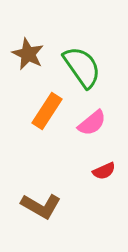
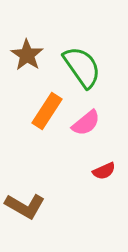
brown star: moved 1 px left, 1 px down; rotated 8 degrees clockwise
pink semicircle: moved 6 px left
brown L-shape: moved 16 px left
